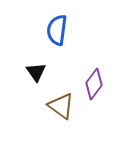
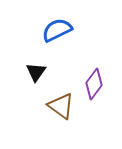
blue semicircle: rotated 56 degrees clockwise
black triangle: rotated 10 degrees clockwise
